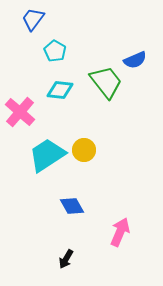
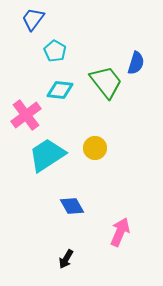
blue semicircle: moved 1 px right, 3 px down; rotated 50 degrees counterclockwise
pink cross: moved 6 px right, 3 px down; rotated 12 degrees clockwise
yellow circle: moved 11 px right, 2 px up
